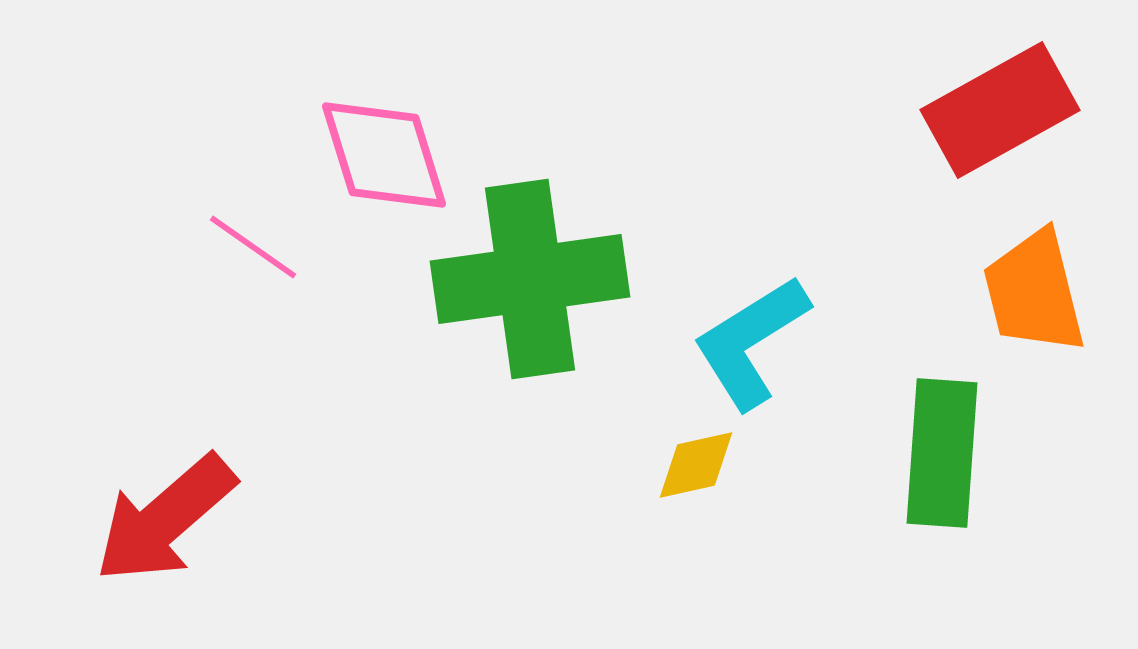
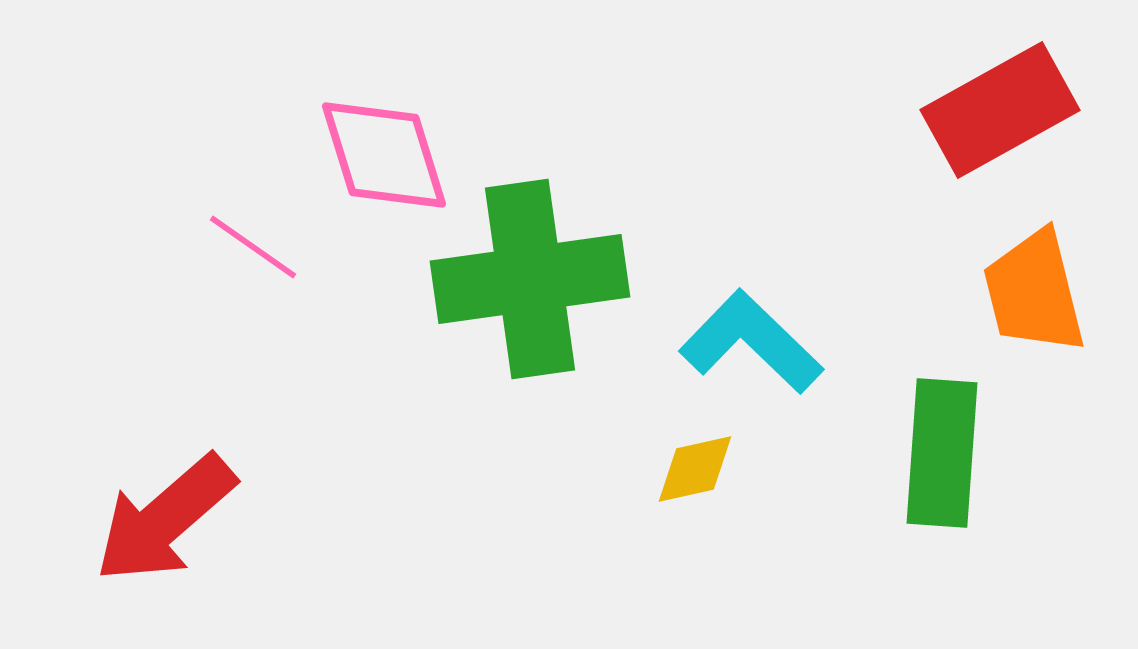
cyan L-shape: rotated 76 degrees clockwise
yellow diamond: moved 1 px left, 4 px down
